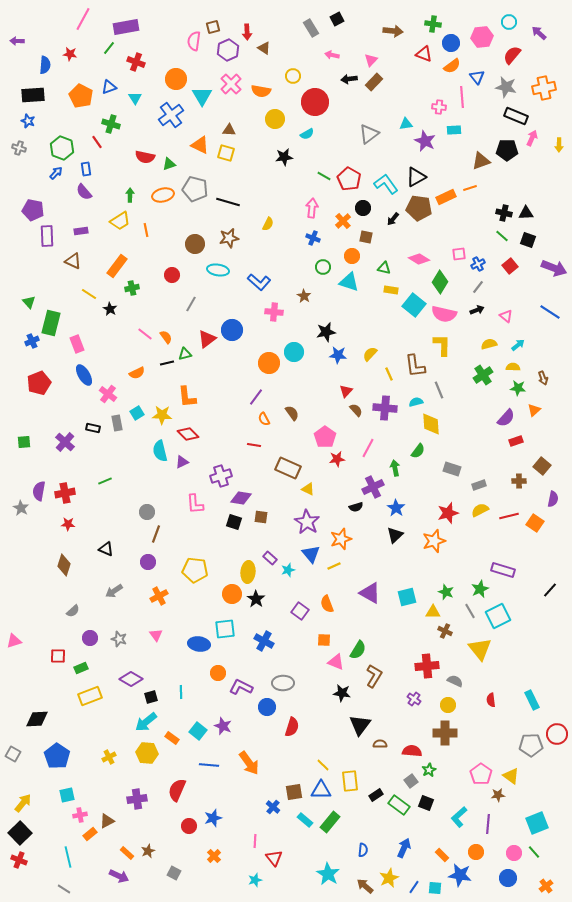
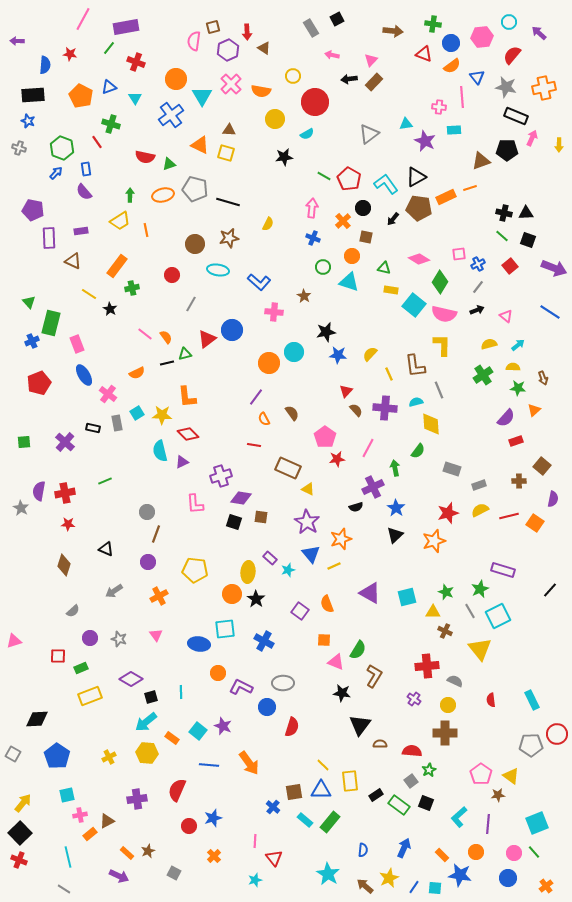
purple rectangle at (47, 236): moved 2 px right, 2 px down
